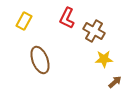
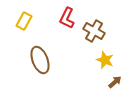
yellow star: moved 1 px right, 1 px down; rotated 24 degrees clockwise
